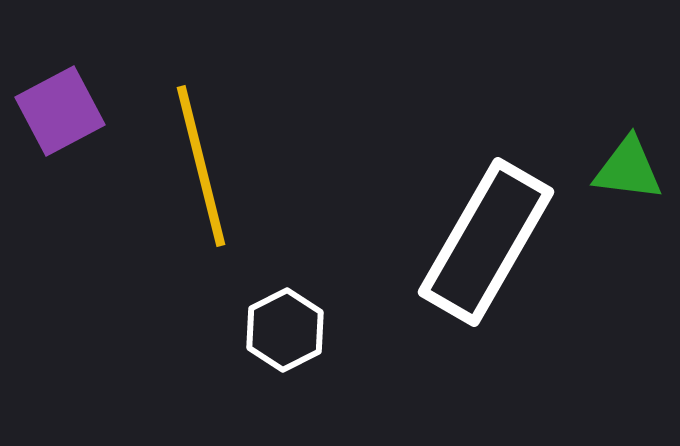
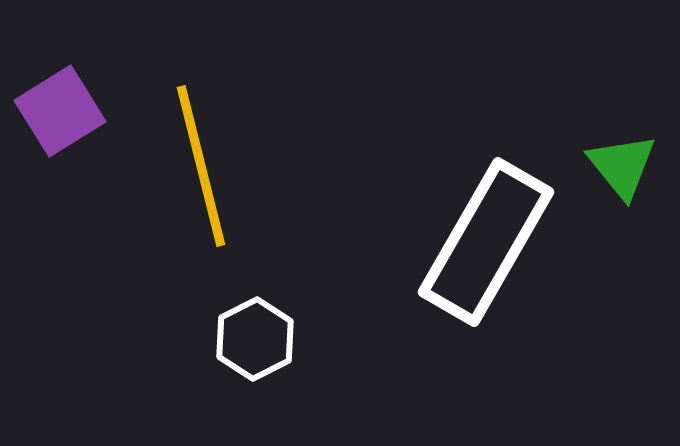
purple square: rotated 4 degrees counterclockwise
green triangle: moved 6 px left, 3 px up; rotated 44 degrees clockwise
white hexagon: moved 30 px left, 9 px down
